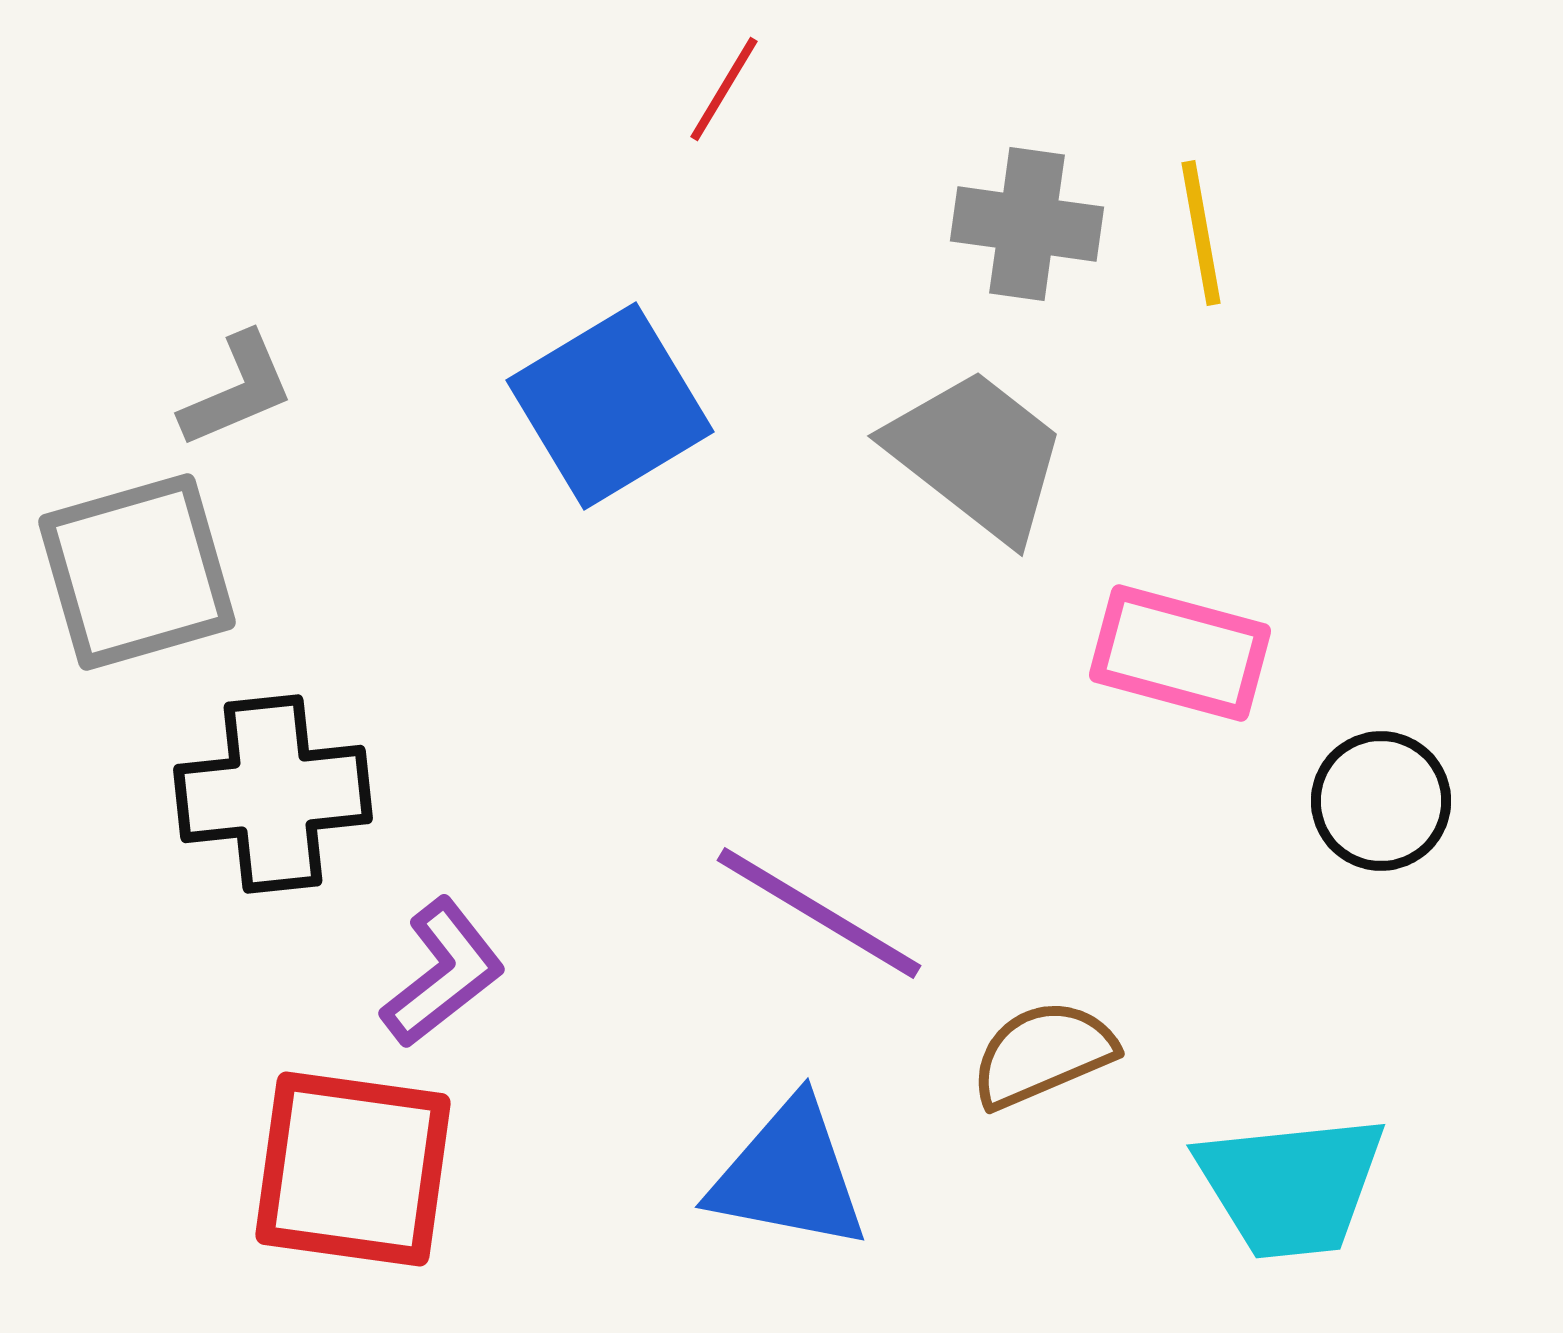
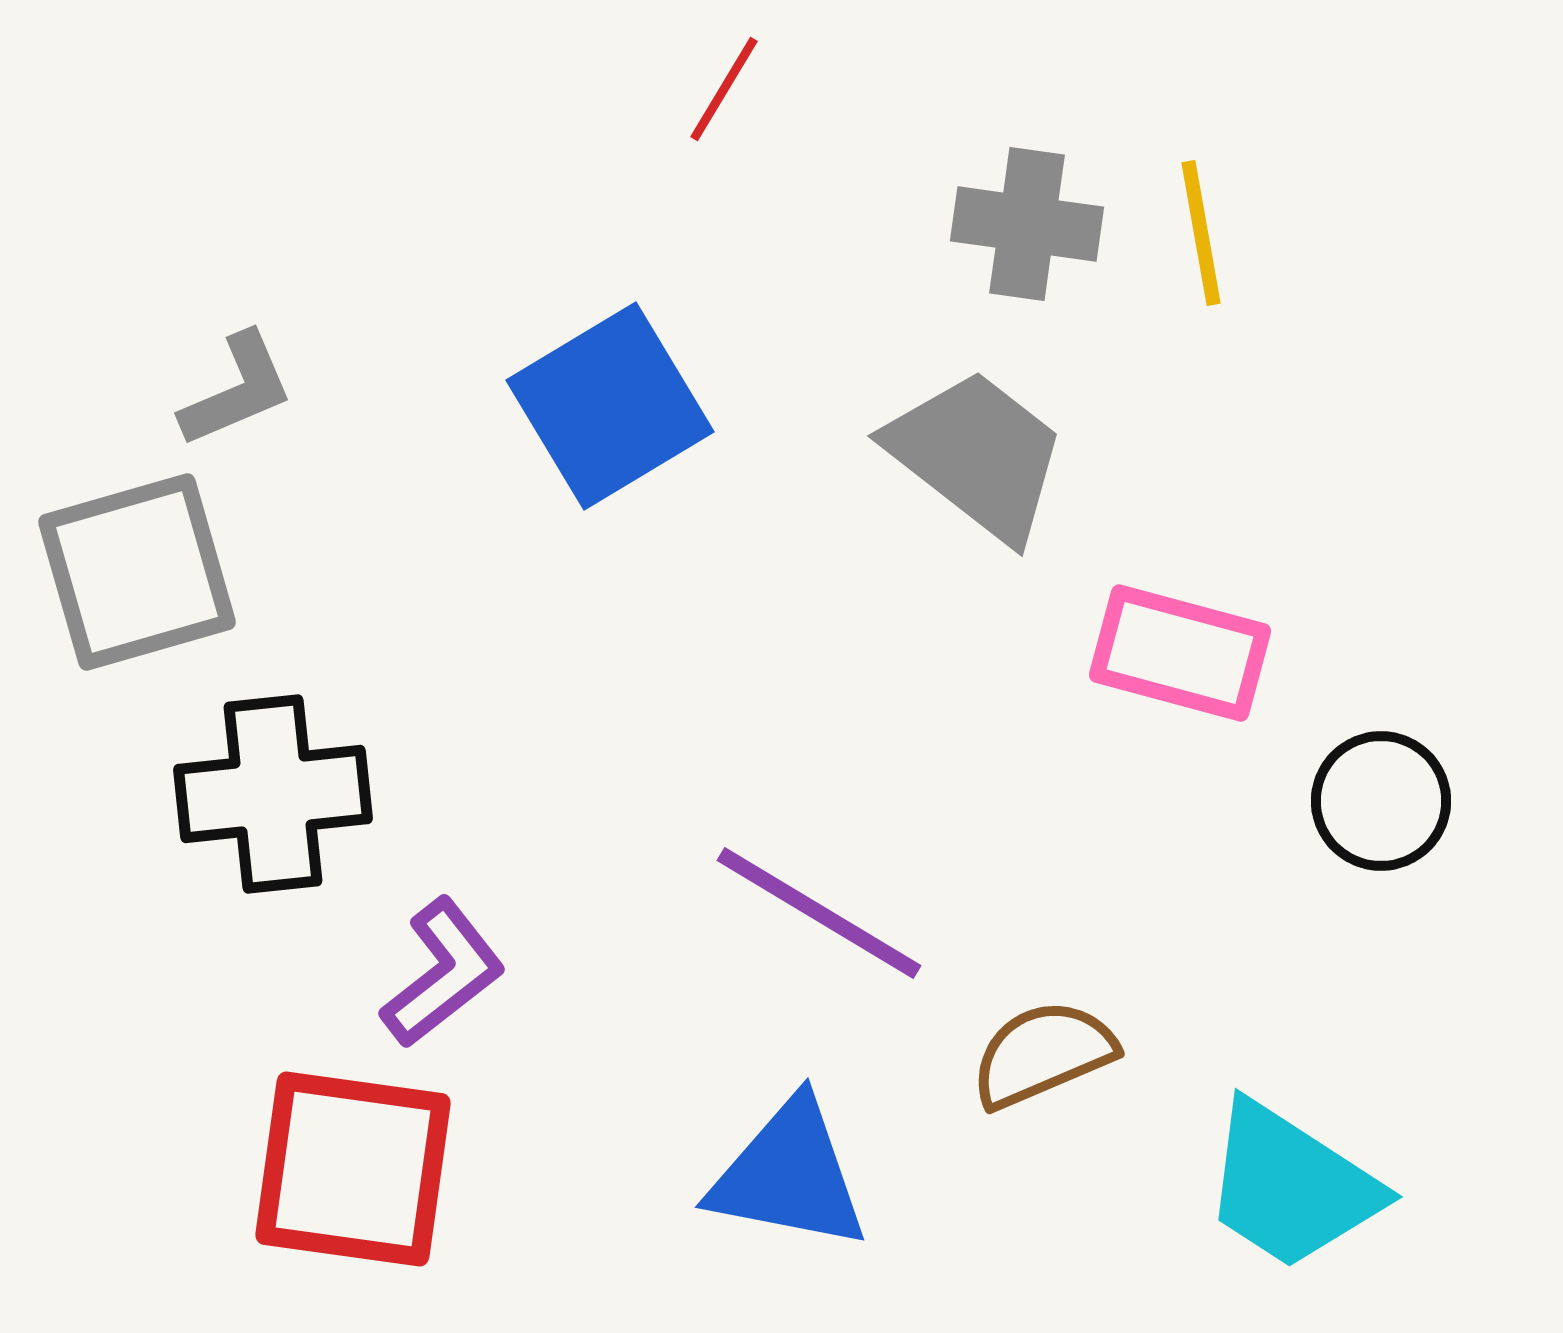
cyan trapezoid: rotated 39 degrees clockwise
